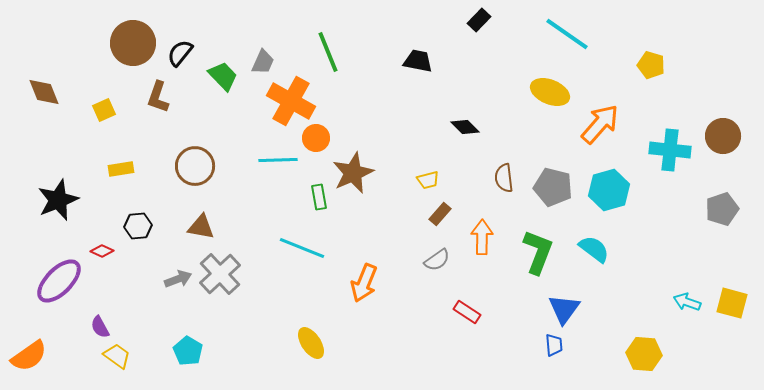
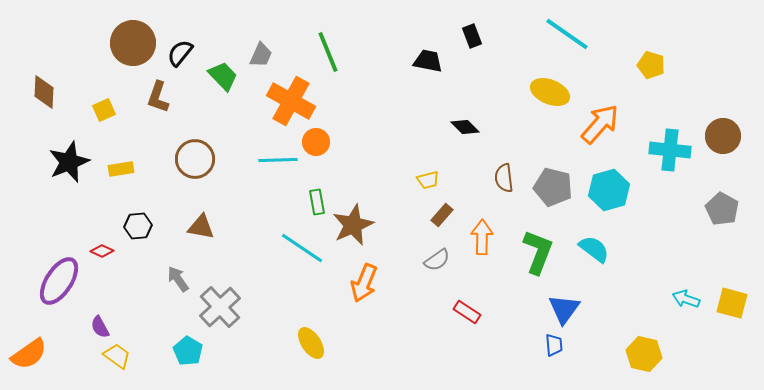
black rectangle at (479, 20): moved 7 px left, 16 px down; rotated 65 degrees counterclockwise
black trapezoid at (418, 61): moved 10 px right
gray trapezoid at (263, 62): moved 2 px left, 7 px up
brown diamond at (44, 92): rotated 24 degrees clockwise
orange circle at (316, 138): moved 4 px down
brown circle at (195, 166): moved 7 px up
brown star at (353, 173): moved 52 px down
green rectangle at (319, 197): moved 2 px left, 5 px down
black star at (58, 200): moved 11 px right, 38 px up
gray pentagon at (722, 209): rotated 24 degrees counterclockwise
brown rectangle at (440, 214): moved 2 px right, 1 px down
cyan line at (302, 248): rotated 12 degrees clockwise
gray cross at (220, 274): moved 33 px down
gray arrow at (178, 279): rotated 104 degrees counterclockwise
purple ellipse at (59, 281): rotated 12 degrees counterclockwise
cyan arrow at (687, 302): moved 1 px left, 3 px up
yellow hexagon at (644, 354): rotated 8 degrees clockwise
orange semicircle at (29, 356): moved 2 px up
